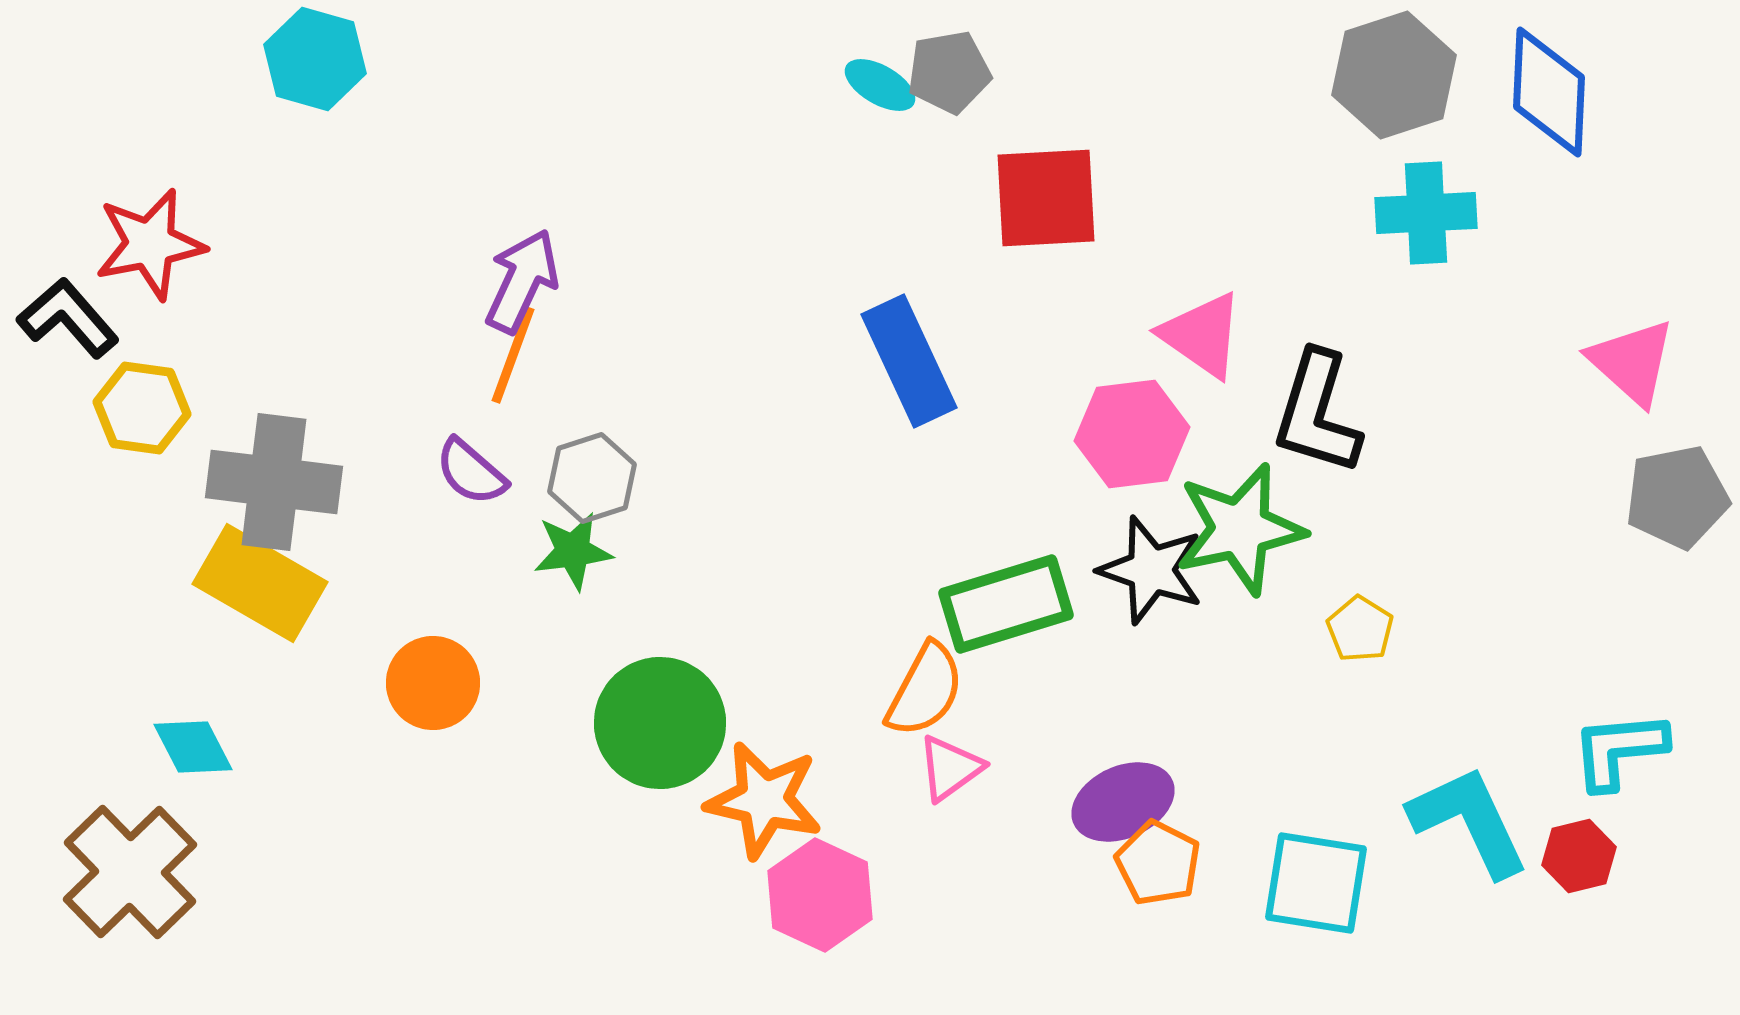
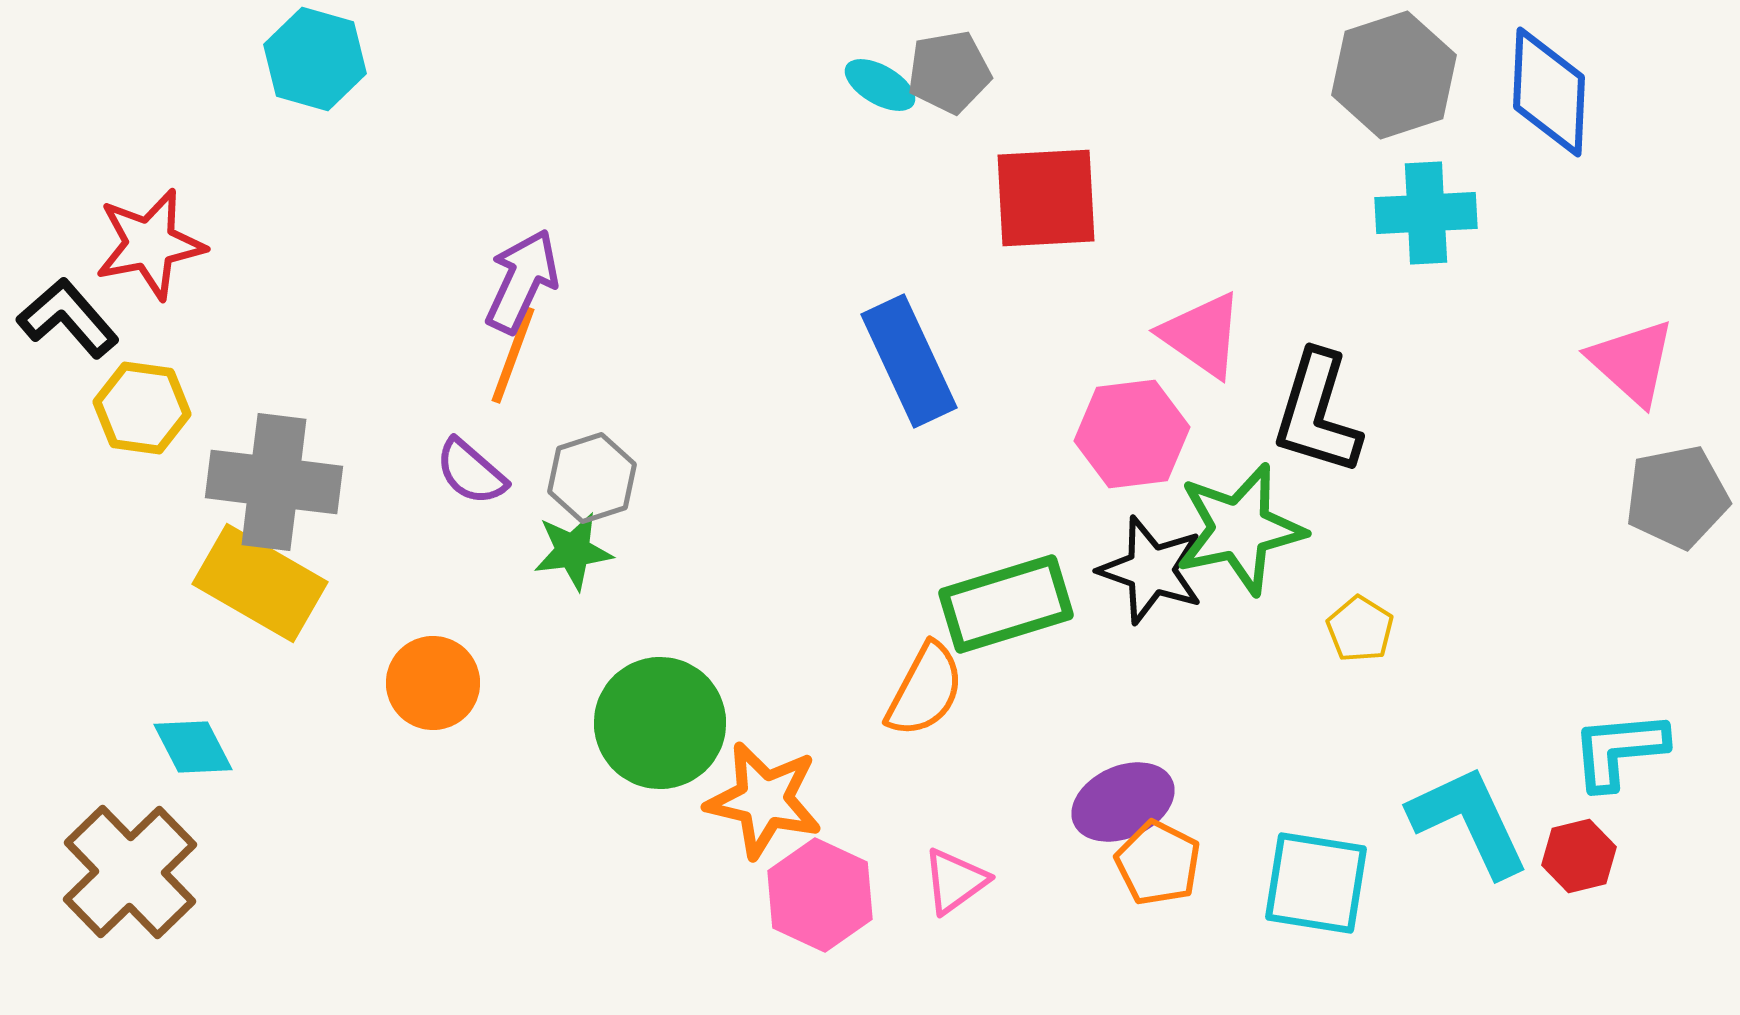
pink triangle at (950, 768): moved 5 px right, 113 px down
